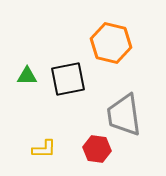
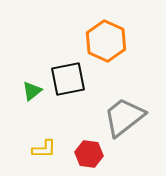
orange hexagon: moved 5 px left, 2 px up; rotated 12 degrees clockwise
green triangle: moved 5 px right, 15 px down; rotated 40 degrees counterclockwise
gray trapezoid: moved 2 px down; rotated 60 degrees clockwise
red hexagon: moved 8 px left, 5 px down
